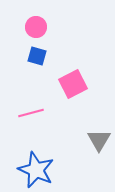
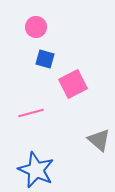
blue square: moved 8 px right, 3 px down
gray triangle: rotated 20 degrees counterclockwise
